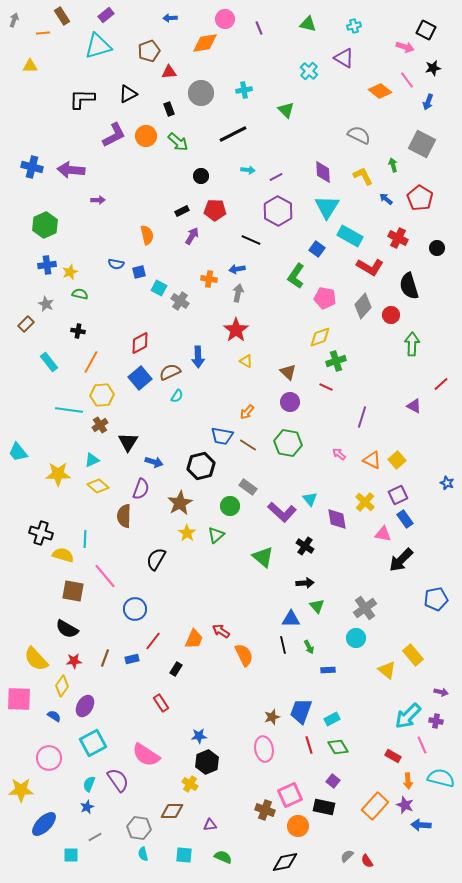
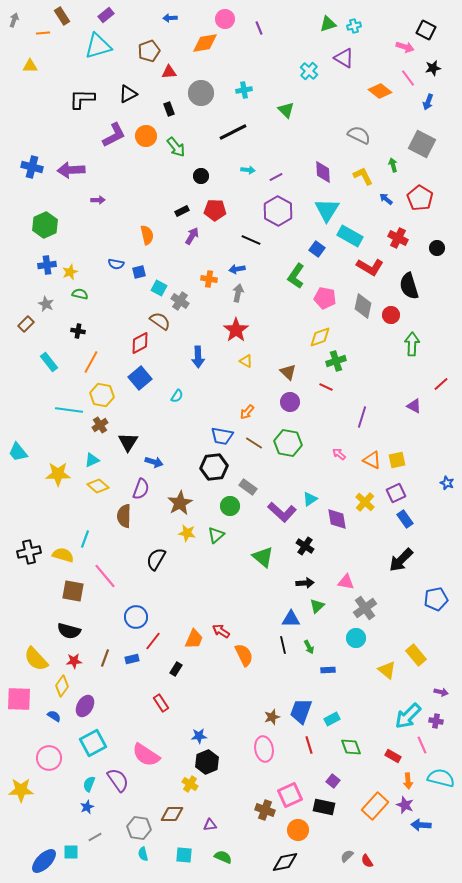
green triangle at (308, 24): moved 20 px right; rotated 30 degrees counterclockwise
pink line at (407, 80): moved 1 px right, 2 px up
black line at (233, 134): moved 2 px up
green arrow at (178, 142): moved 2 px left, 5 px down; rotated 10 degrees clockwise
purple arrow at (71, 170): rotated 8 degrees counterclockwise
cyan triangle at (327, 207): moved 3 px down
gray diamond at (363, 306): rotated 30 degrees counterclockwise
brown semicircle at (170, 372): moved 10 px left, 51 px up; rotated 60 degrees clockwise
yellow hexagon at (102, 395): rotated 15 degrees clockwise
brown line at (248, 445): moved 6 px right, 2 px up
yellow square at (397, 460): rotated 30 degrees clockwise
black hexagon at (201, 466): moved 13 px right, 1 px down; rotated 8 degrees clockwise
purple square at (398, 495): moved 2 px left, 2 px up
cyan triangle at (310, 499): rotated 35 degrees clockwise
black cross at (41, 533): moved 12 px left, 19 px down; rotated 30 degrees counterclockwise
yellow star at (187, 533): rotated 24 degrees counterclockwise
pink triangle at (383, 534): moved 37 px left, 48 px down
cyan line at (85, 539): rotated 18 degrees clockwise
green triangle at (317, 606): rotated 28 degrees clockwise
blue circle at (135, 609): moved 1 px right, 8 px down
black semicircle at (67, 629): moved 2 px right, 2 px down; rotated 15 degrees counterclockwise
yellow rectangle at (413, 655): moved 3 px right
green diamond at (338, 747): moved 13 px right; rotated 10 degrees clockwise
brown diamond at (172, 811): moved 3 px down
blue ellipse at (44, 824): moved 37 px down
orange circle at (298, 826): moved 4 px down
cyan square at (71, 855): moved 3 px up
